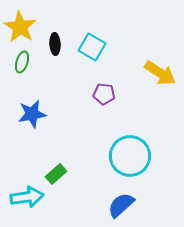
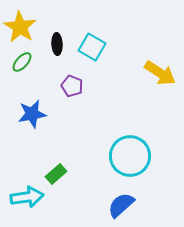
black ellipse: moved 2 px right
green ellipse: rotated 25 degrees clockwise
purple pentagon: moved 32 px left, 8 px up; rotated 15 degrees clockwise
